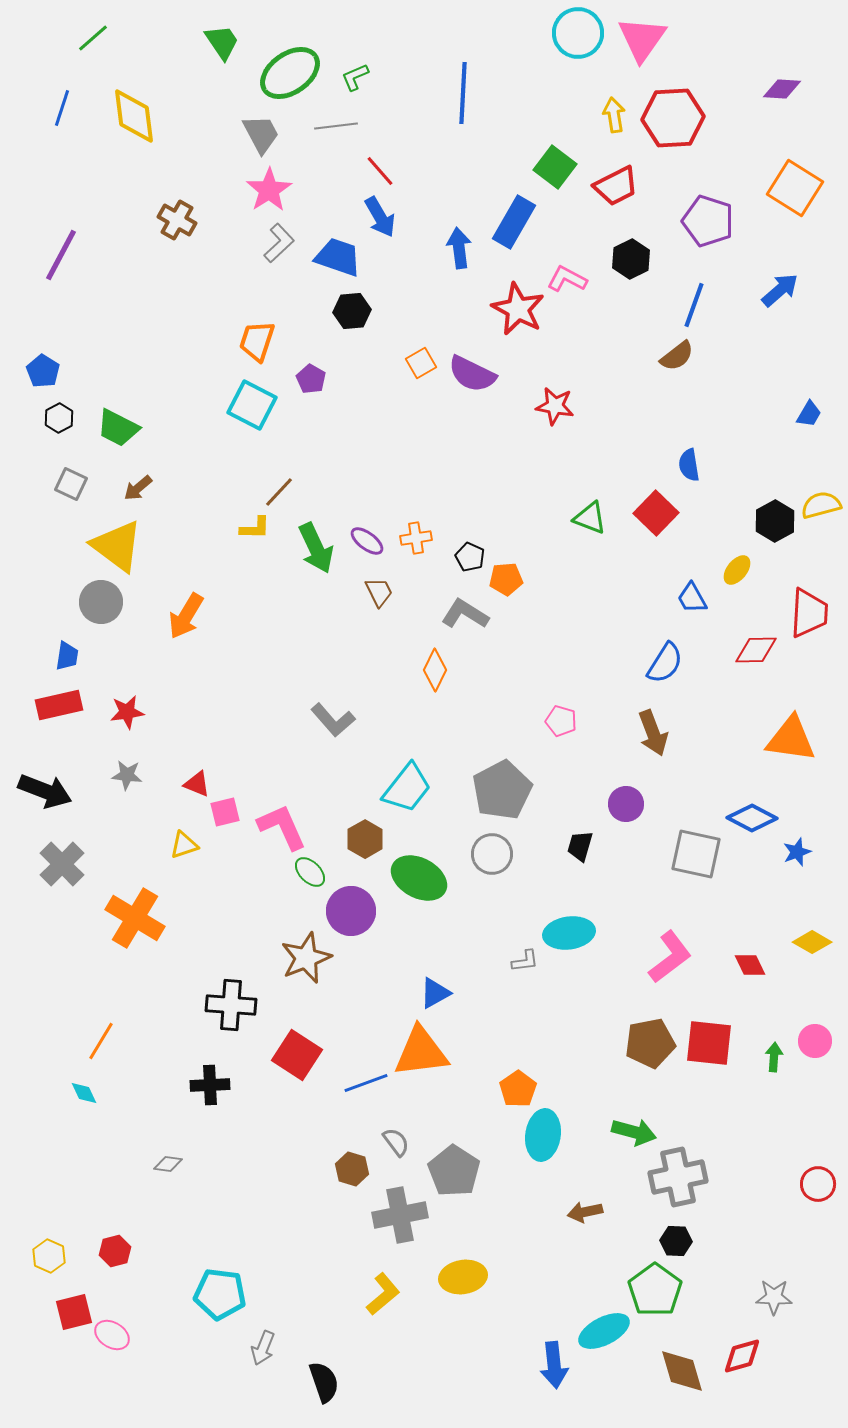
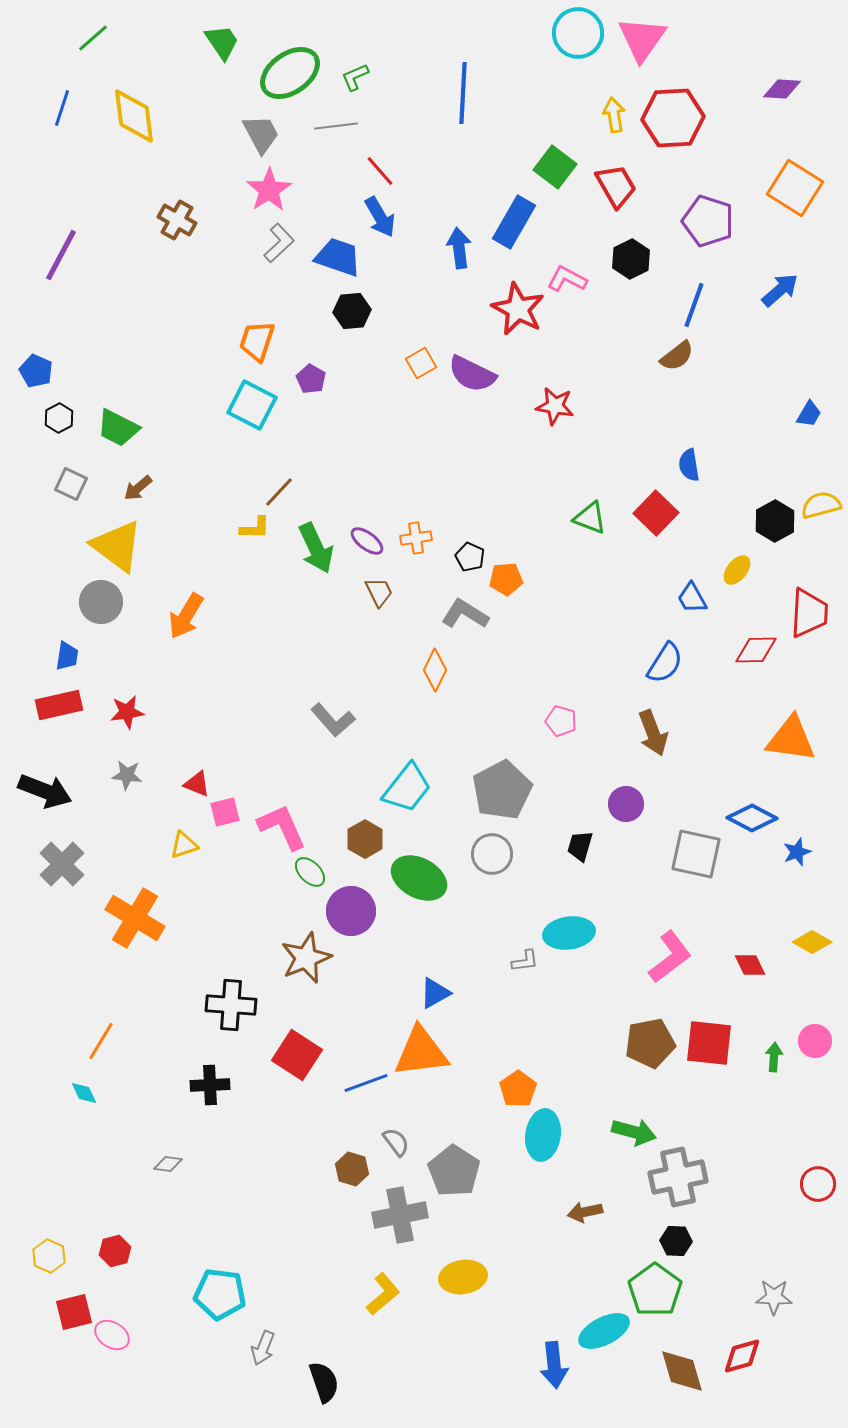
red trapezoid at (616, 186): rotated 93 degrees counterclockwise
blue pentagon at (43, 371): moved 7 px left; rotated 8 degrees counterclockwise
